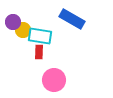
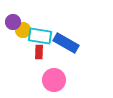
blue rectangle: moved 6 px left, 24 px down
